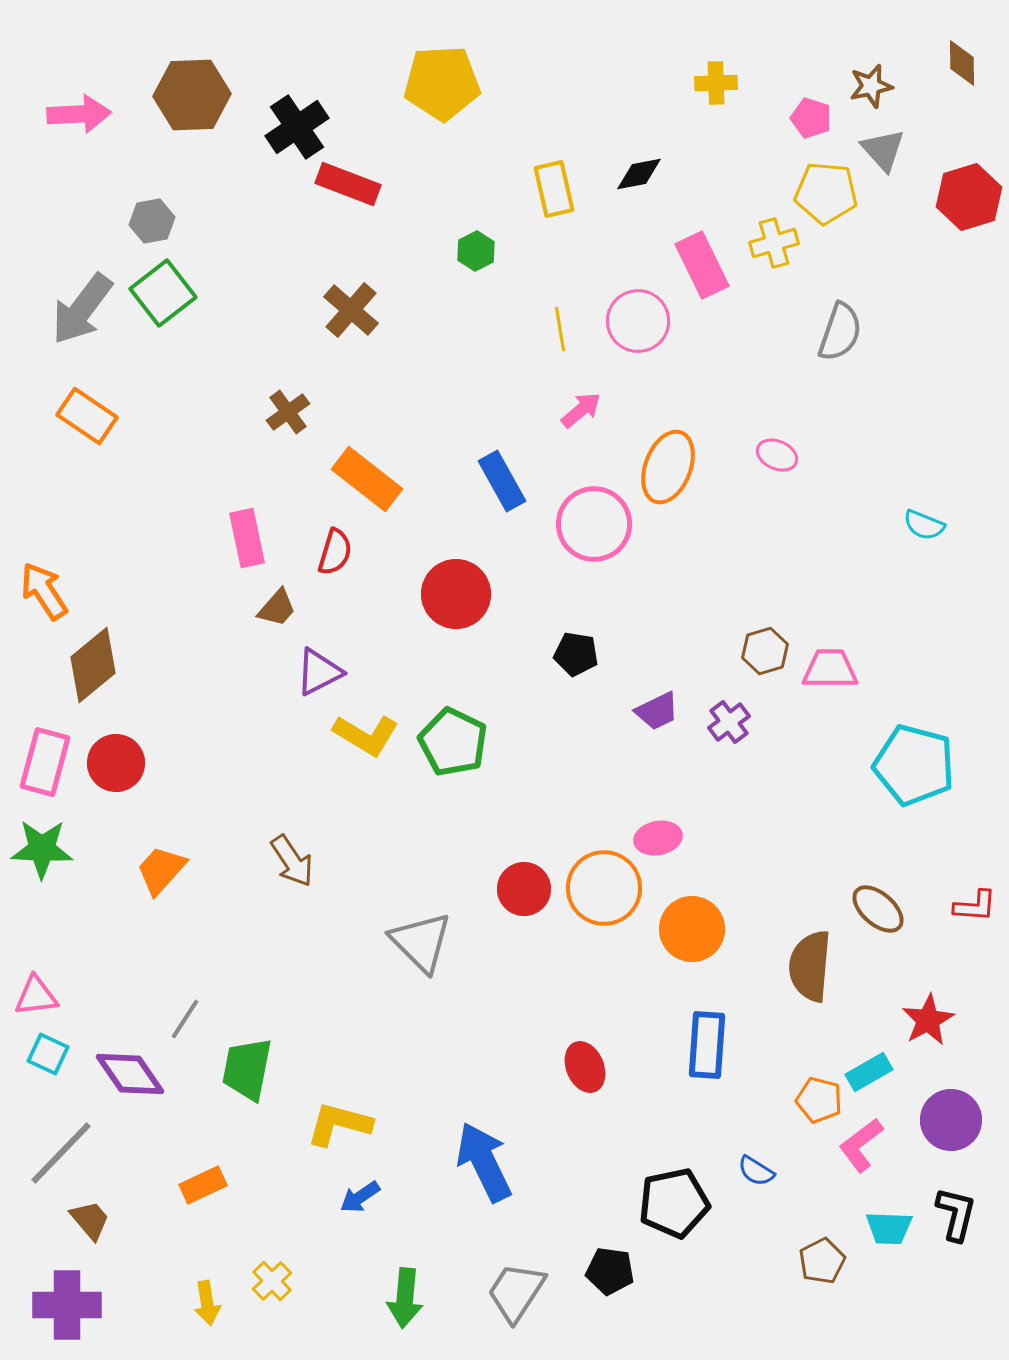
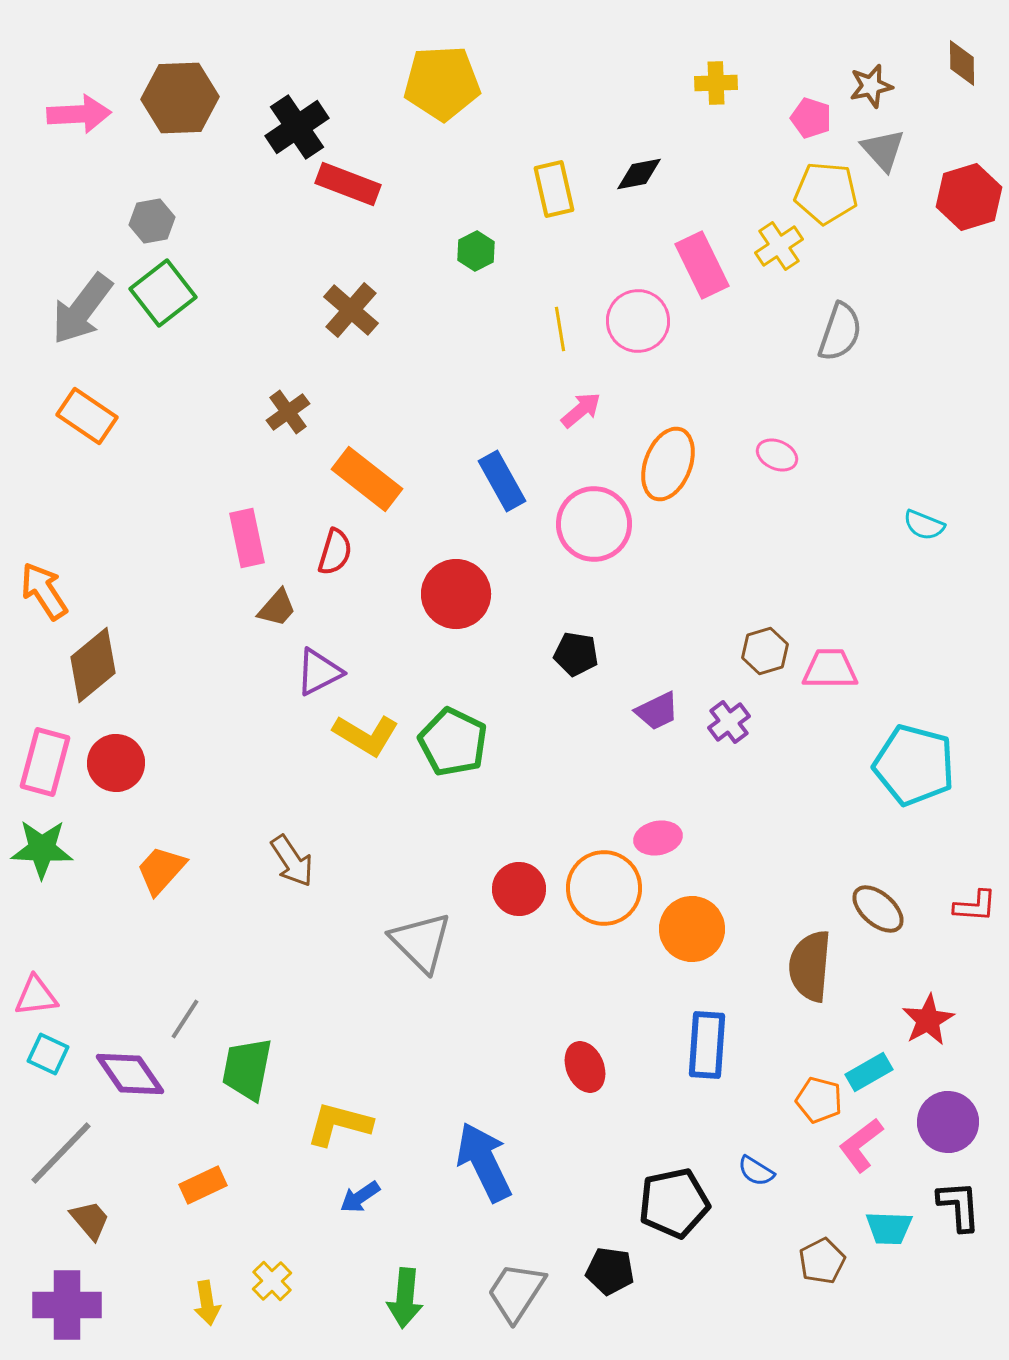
brown hexagon at (192, 95): moved 12 px left, 3 px down
yellow cross at (774, 243): moved 5 px right, 3 px down; rotated 18 degrees counterclockwise
orange ellipse at (668, 467): moved 3 px up
red circle at (524, 889): moved 5 px left
purple circle at (951, 1120): moved 3 px left, 2 px down
black L-shape at (956, 1214): moved 3 px right, 8 px up; rotated 18 degrees counterclockwise
